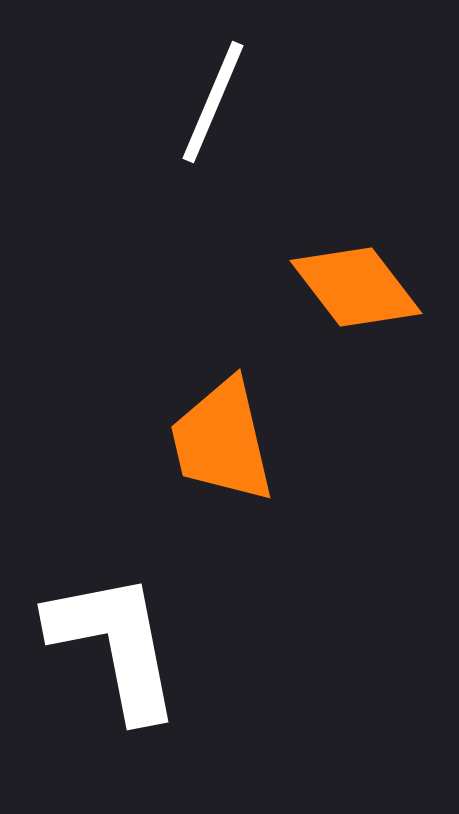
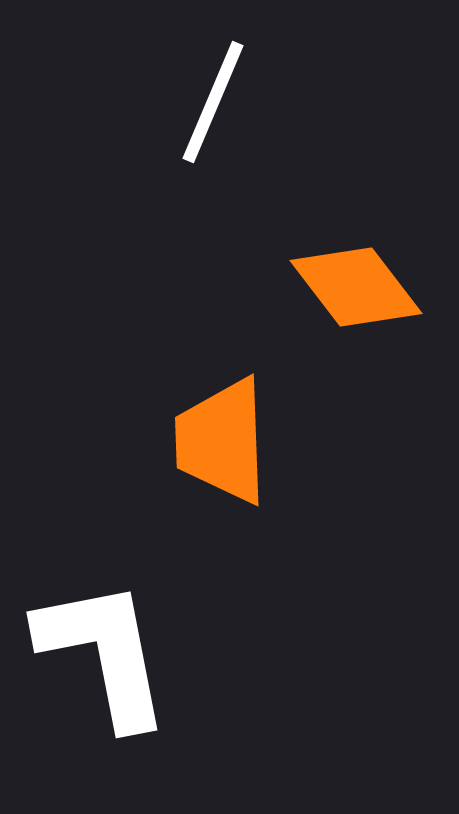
orange trapezoid: rotated 11 degrees clockwise
white L-shape: moved 11 px left, 8 px down
